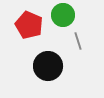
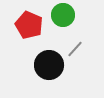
gray line: moved 3 px left, 8 px down; rotated 60 degrees clockwise
black circle: moved 1 px right, 1 px up
